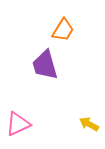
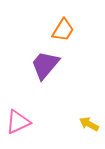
purple trapezoid: rotated 56 degrees clockwise
pink triangle: moved 2 px up
